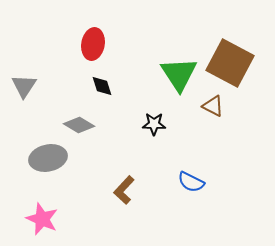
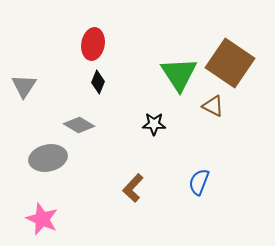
brown square: rotated 6 degrees clockwise
black diamond: moved 4 px left, 4 px up; rotated 40 degrees clockwise
blue semicircle: moved 8 px right; rotated 84 degrees clockwise
brown L-shape: moved 9 px right, 2 px up
